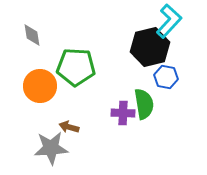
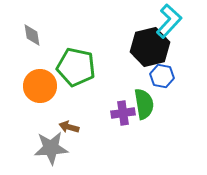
green pentagon: rotated 9 degrees clockwise
blue hexagon: moved 4 px left, 1 px up
purple cross: rotated 10 degrees counterclockwise
